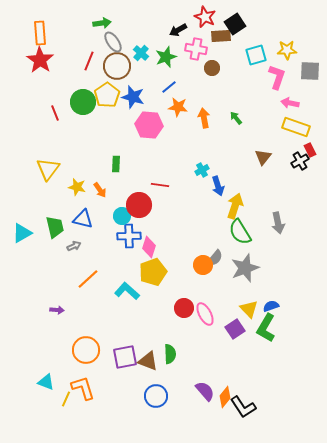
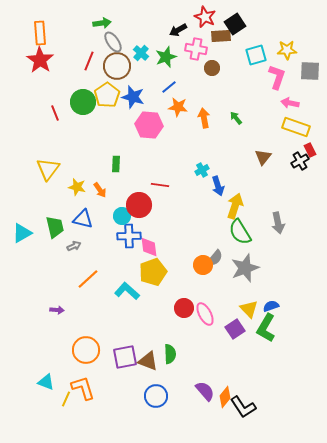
pink diamond at (149, 247): rotated 25 degrees counterclockwise
